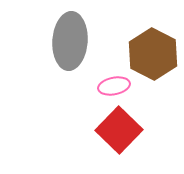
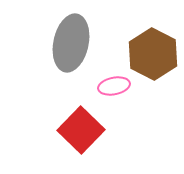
gray ellipse: moved 1 px right, 2 px down; rotated 8 degrees clockwise
red square: moved 38 px left
